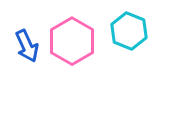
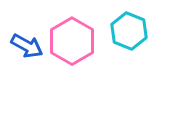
blue arrow: rotated 36 degrees counterclockwise
